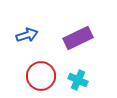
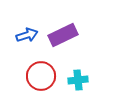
purple rectangle: moved 15 px left, 3 px up
cyan cross: rotated 30 degrees counterclockwise
